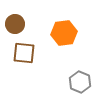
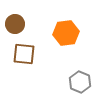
orange hexagon: moved 2 px right
brown square: moved 1 px down
